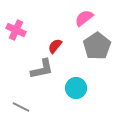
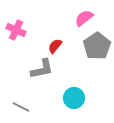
cyan circle: moved 2 px left, 10 px down
